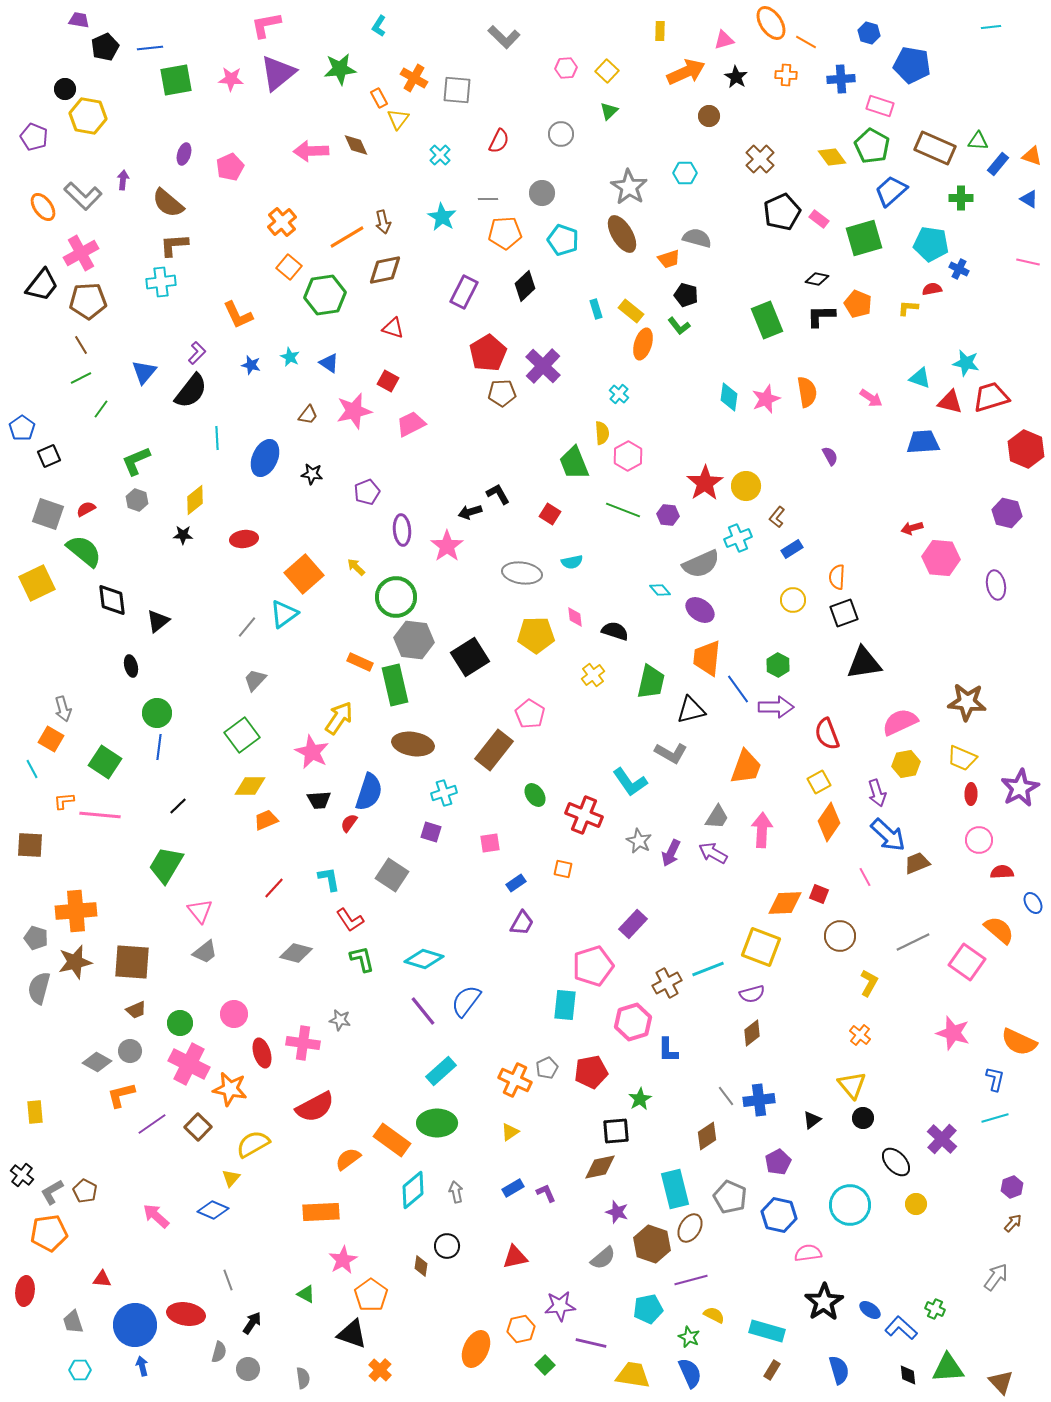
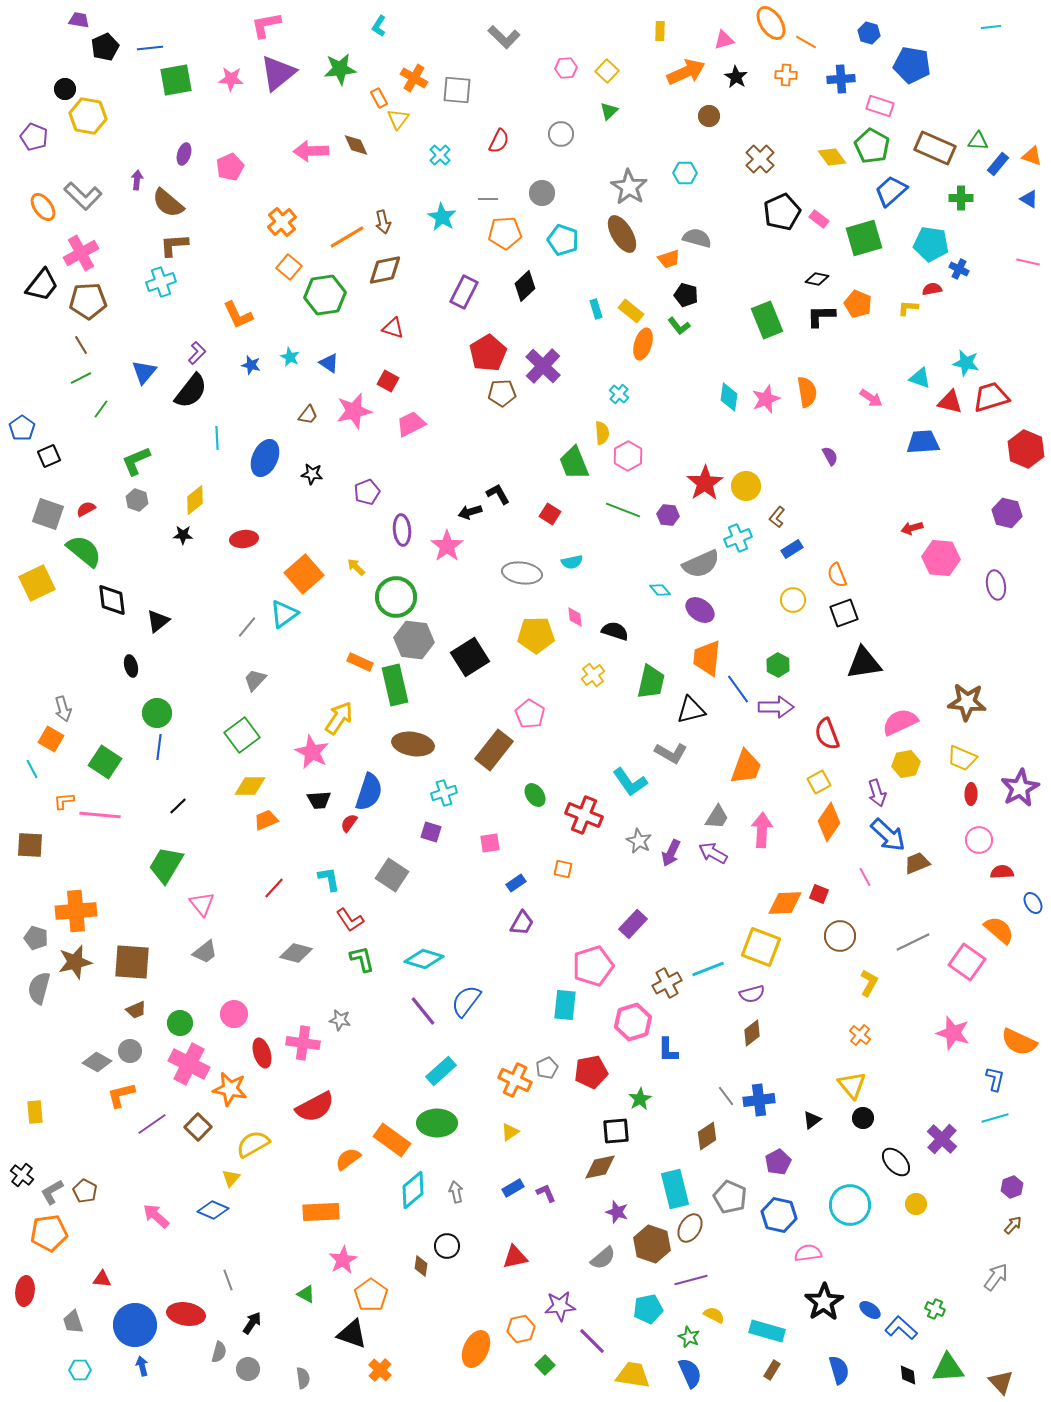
purple arrow at (123, 180): moved 14 px right
cyan cross at (161, 282): rotated 12 degrees counterclockwise
orange semicircle at (837, 577): moved 2 px up; rotated 25 degrees counterclockwise
pink triangle at (200, 911): moved 2 px right, 7 px up
brown arrow at (1013, 1223): moved 2 px down
purple line at (591, 1343): moved 1 px right, 2 px up; rotated 32 degrees clockwise
